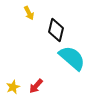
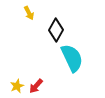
black diamond: rotated 15 degrees clockwise
cyan semicircle: rotated 24 degrees clockwise
yellow star: moved 4 px right, 1 px up
